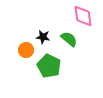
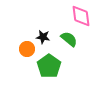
pink diamond: moved 2 px left
orange circle: moved 1 px right, 1 px up
green pentagon: rotated 10 degrees clockwise
